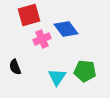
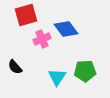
red square: moved 3 px left
black semicircle: rotated 21 degrees counterclockwise
green pentagon: rotated 10 degrees counterclockwise
